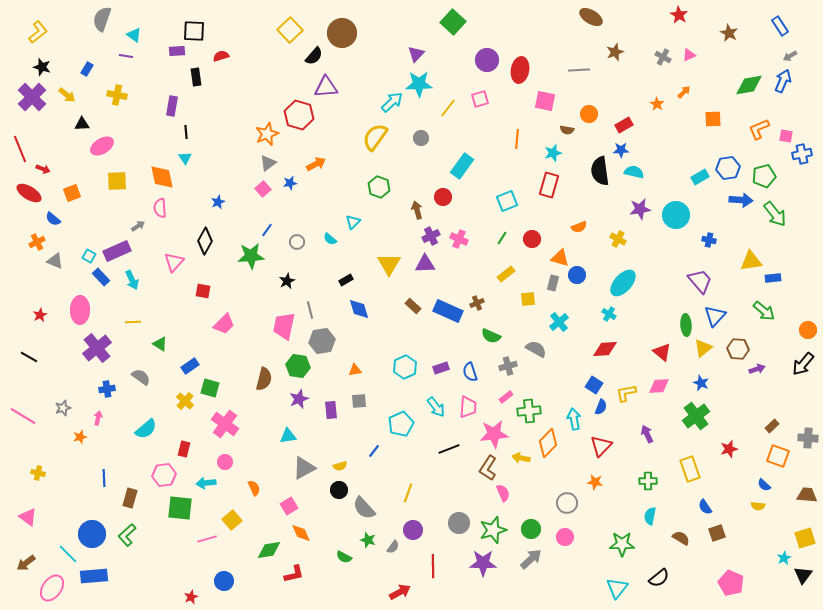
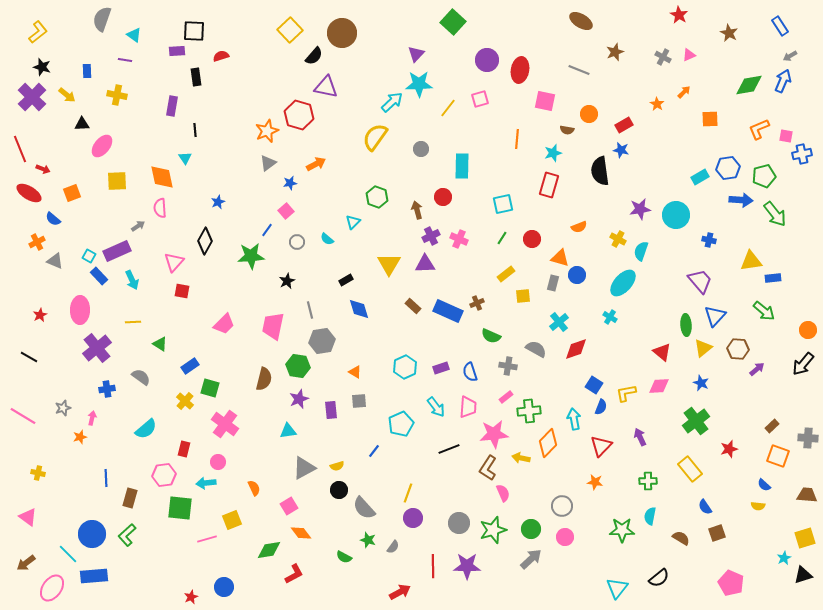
brown ellipse at (591, 17): moved 10 px left, 4 px down
purple line at (126, 56): moved 1 px left, 4 px down
blue rectangle at (87, 69): moved 2 px down; rotated 32 degrees counterclockwise
gray line at (579, 70): rotated 25 degrees clockwise
purple triangle at (326, 87): rotated 15 degrees clockwise
orange square at (713, 119): moved 3 px left
black line at (186, 132): moved 9 px right, 2 px up
orange star at (267, 134): moved 3 px up
gray circle at (421, 138): moved 11 px down
pink ellipse at (102, 146): rotated 20 degrees counterclockwise
blue star at (621, 150): rotated 14 degrees clockwise
cyan rectangle at (462, 166): rotated 35 degrees counterclockwise
cyan semicircle at (634, 172): moved 7 px right, 79 px down; rotated 84 degrees counterclockwise
green hexagon at (379, 187): moved 2 px left, 10 px down
pink square at (263, 189): moved 23 px right, 22 px down
cyan square at (507, 201): moved 4 px left, 3 px down; rotated 10 degrees clockwise
cyan semicircle at (330, 239): moved 3 px left
blue rectangle at (101, 277): moved 2 px left, 1 px up
red square at (203, 291): moved 21 px left
yellow square at (528, 299): moved 5 px left, 3 px up
cyan cross at (609, 314): moved 1 px right, 3 px down
pink trapezoid at (284, 326): moved 11 px left
red diamond at (605, 349): moved 29 px left; rotated 15 degrees counterclockwise
gray cross at (508, 366): rotated 24 degrees clockwise
purple arrow at (757, 369): rotated 21 degrees counterclockwise
orange triangle at (355, 370): moved 2 px down; rotated 40 degrees clockwise
green cross at (696, 416): moved 5 px down
pink arrow at (98, 418): moved 6 px left
purple arrow at (647, 434): moved 7 px left, 3 px down
cyan triangle at (288, 436): moved 5 px up
pink circle at (225, 462): moved 7 px left
yellow semicircle at (340, 466): moved 3 px left
yellow rectangle at (690, 469): rotated 20 degrees counterclockwise
blue line at (104, 478): moved 2 px right
gray circle at (567, 503): moved 5 px left, 3 px down
yellow square at (232, 520): rotated 18 degrees clockwise
purple circle at (413, 530): moved 12 px up
orange diamond at (301, 533): rotated 15 degrees counterclockwise
green star at (622, 544): moved 14 px up
purple star at (483, 563): moved 16 px left, 3 px down
red L-shape at (294, 574): rotated 15 degrees counterclockwise
black triangle at (803, 575): rotated 36 degrees clockwise
blue circle at (224, 581): moved 6 px down
